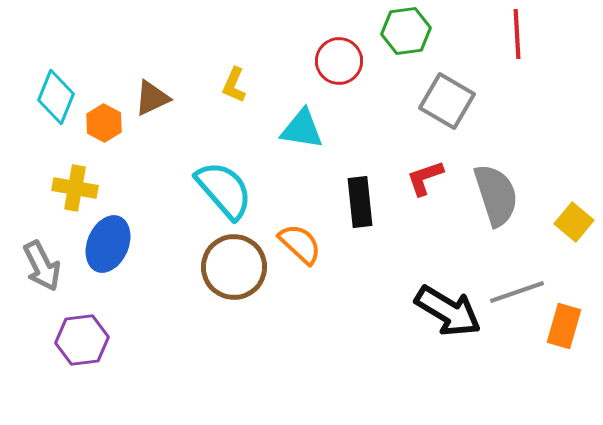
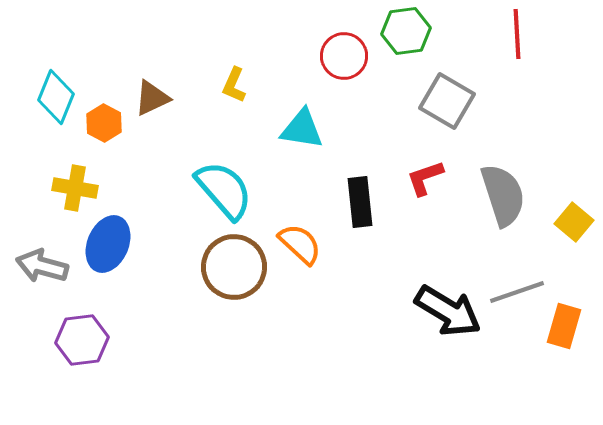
red circle: moved 5 px right, 5 px up
gray semicircle: moved 7 px right
gray arrow: rotated 132 degrees clockwise
